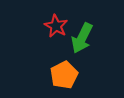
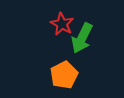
red star: moved 6 px right, 2 px up
